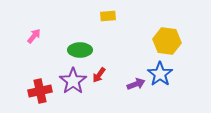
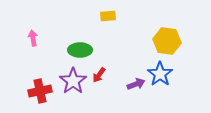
pink arrow: moved 1 px left, 2 px down; rotated 49 degrees counterclockwise
